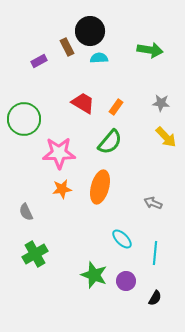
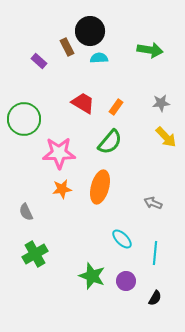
purple rectangle: rotated 70 degrees clockwise
gray star: rotated 12 degrees counterclockwise
green star: moved 2 px left, 1 px down
